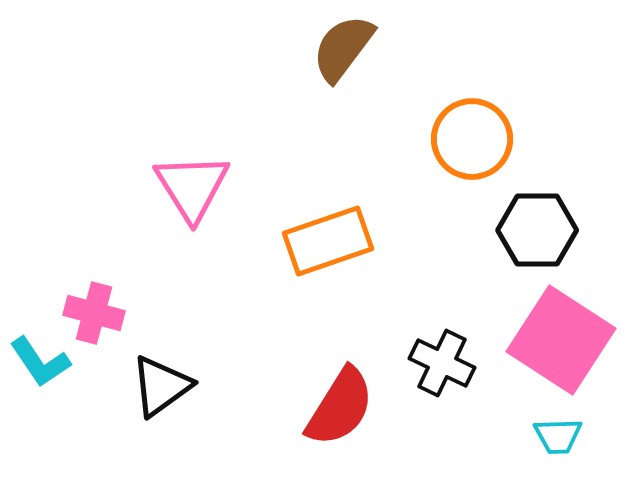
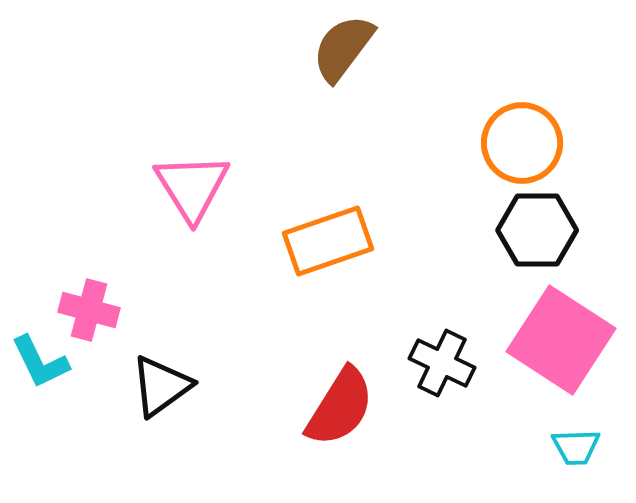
orange circle: moved 50 px right, 4 px down
pink cross: moved 5 px left, 3 px up
cyan L-shape: rotated 8 degrees clockwise
cyan trapezoid: moved 18 px right, 11 px down
